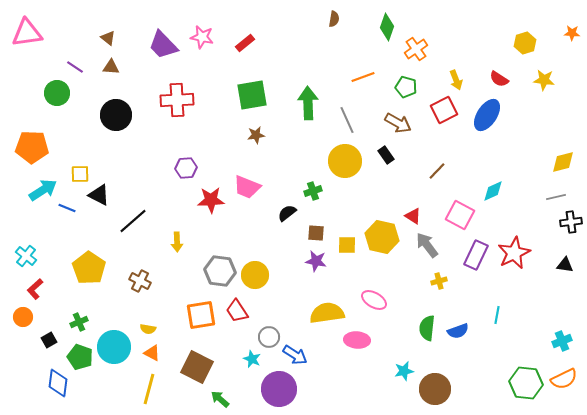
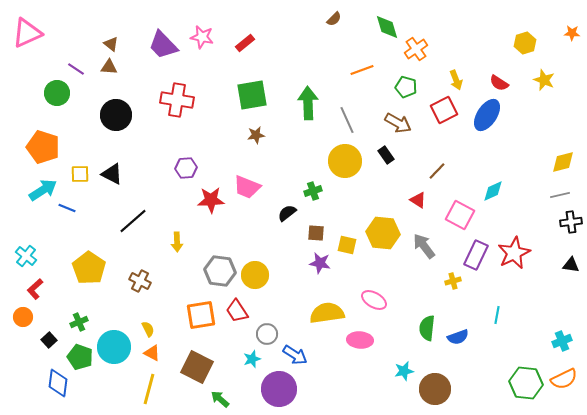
brown semicircle at (334, 19): rotated 35 degrees clockwise
green diamond at (387, 27): rotated 36 degrees counterclockwise
pink triangle at (27, 33): rotated 16 degrees counterclockwise
brown triangle at (108, 38): moved 3 px right, 6 px down
purple line at (75, 67): moved 1 px right, 2 px down
brown triangle at (111, 67): moved 2 px left
orange line at (363, 77): moved 1 px left, 7 px up
red semicircle at (499, 79): moved 4 px down
yellow star at (544, 80): rotated 15 degrees clockwise
red cross at (177, 100): rotated 12 degrees clockwise
orange pentagon at (32, 147): moved 11 px right; rotated 16 degrees clockwise
black triangle at (99, 195): moved 13 px right, 21 px up
gray line at (556, 197): moved 4 px right, 2 px up
red triangle at (413, 216): moved 5 px right, 16 px up
yellow hexagon at (382, 237): moved 1 px right, 4 px up; rotated 8 degrees counterclockwise
yellow square at (347, 245): rotated 12 degrees clockwise
gray arrow at (427, 245): moved 3 px left, 1 px down
purple star at (316, 261): moved 4 px right, 2 px down
black triangle at (565, 265): moved 6 px right
yellow cross at (439, 281): moved 14 px right
yellow semicircle at (148, 329): rotated 126 degrees counterclockwise
blue semicircle at (458, 331): moved 6 px down
gray circle at (269, 337): moved 2 px left, 3 px up
black square at (49, 340): rotated 14 degrees counterclockwise
pink ellipse at (357, 340): moved 3 px right
cyan star at (252, 359): rotated 30 degrees clockwise
